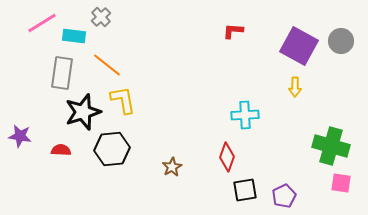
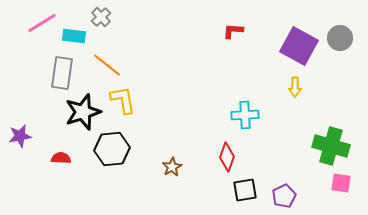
gray circle: moved 1 px left, 3 px up
purple star: rotated 20 degrees counterclockwise
red semicircle: moved 8 px down
